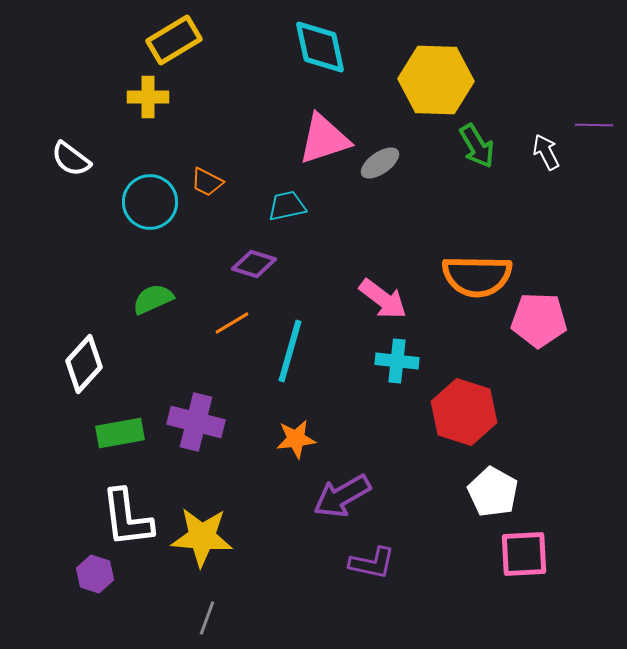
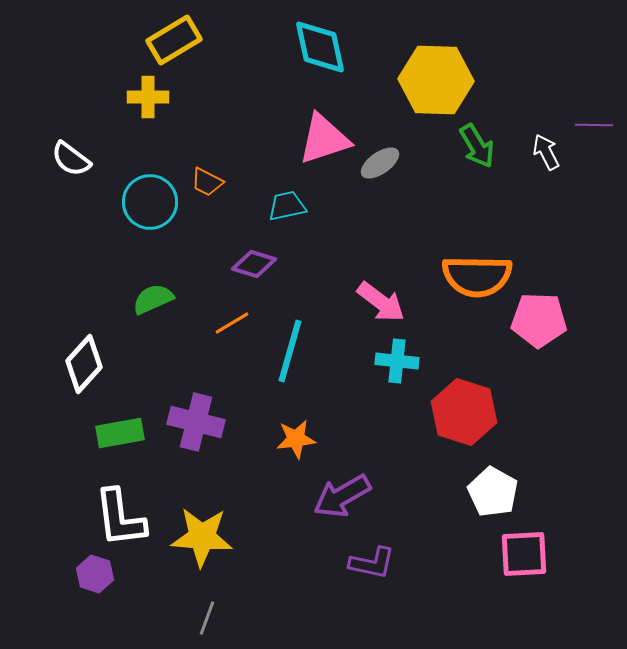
pink arrow: moved 2 px left, 3 px down
white L-shape: moved 7 px left
